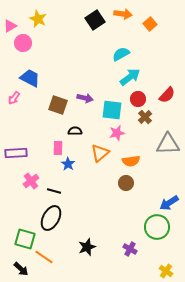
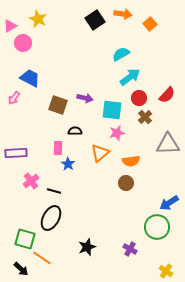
red circle: moved 1 px right, 1 px up
orange line: moved 2 px left, 1 px down
